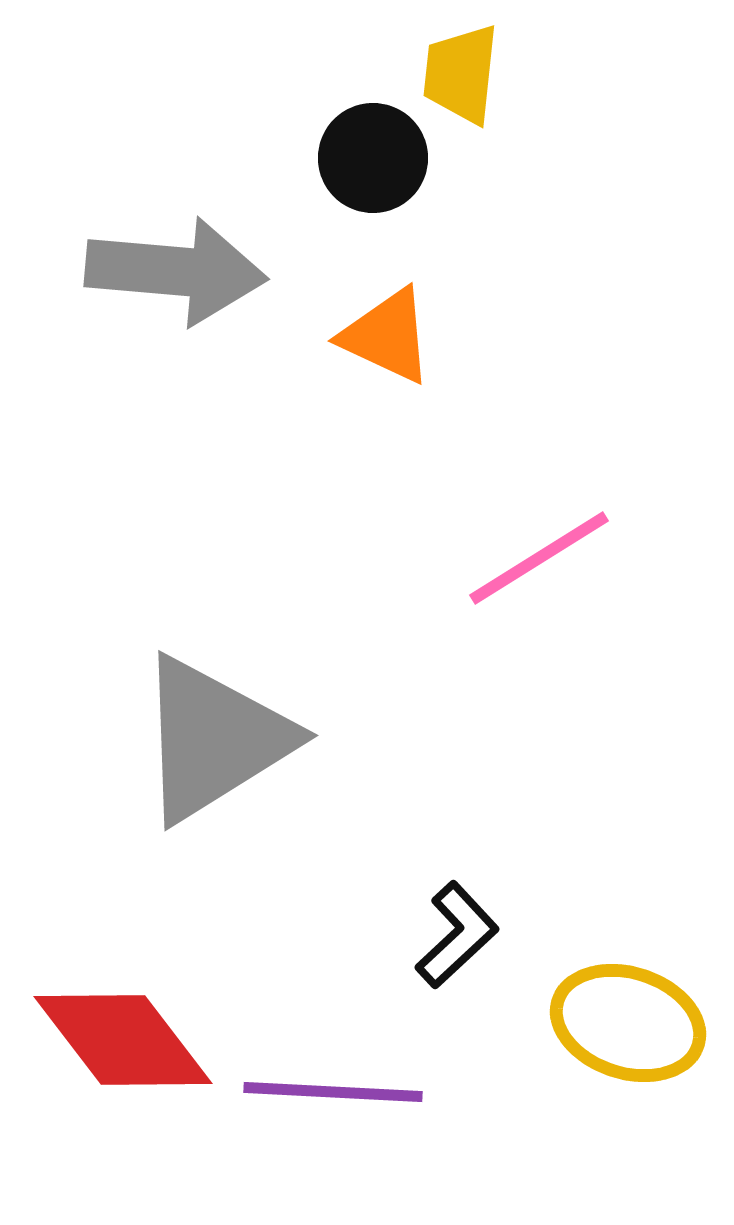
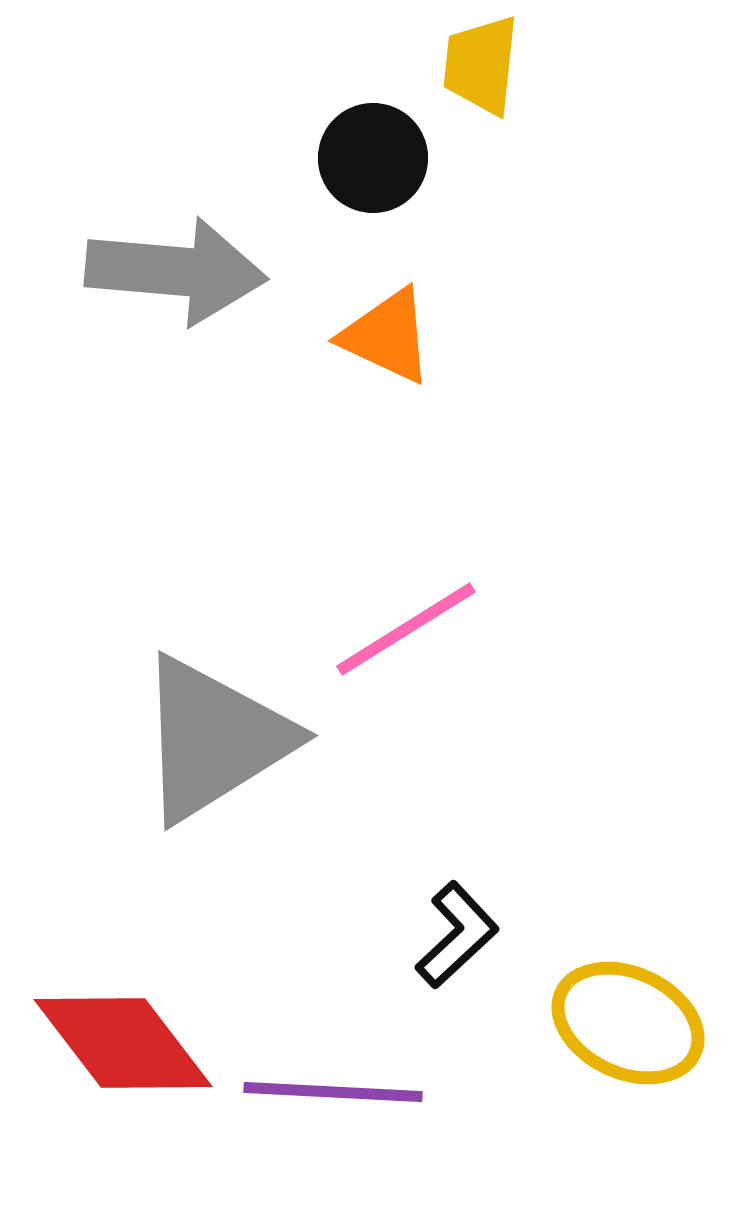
yellow trapezoid: moved 20 px right, 9 px up
pink line: moved 133 px left, 71 px down
yellow ellipse: rotated 7 degrees clockwise
red diamond: moved 3 px down
